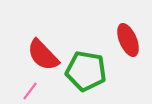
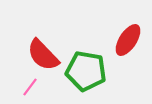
red ellipse: rotated 56 degrees clockwise
pink line: moved 4 px up
